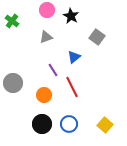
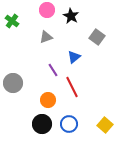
orange circle: moved 4 px right, 5 px down
